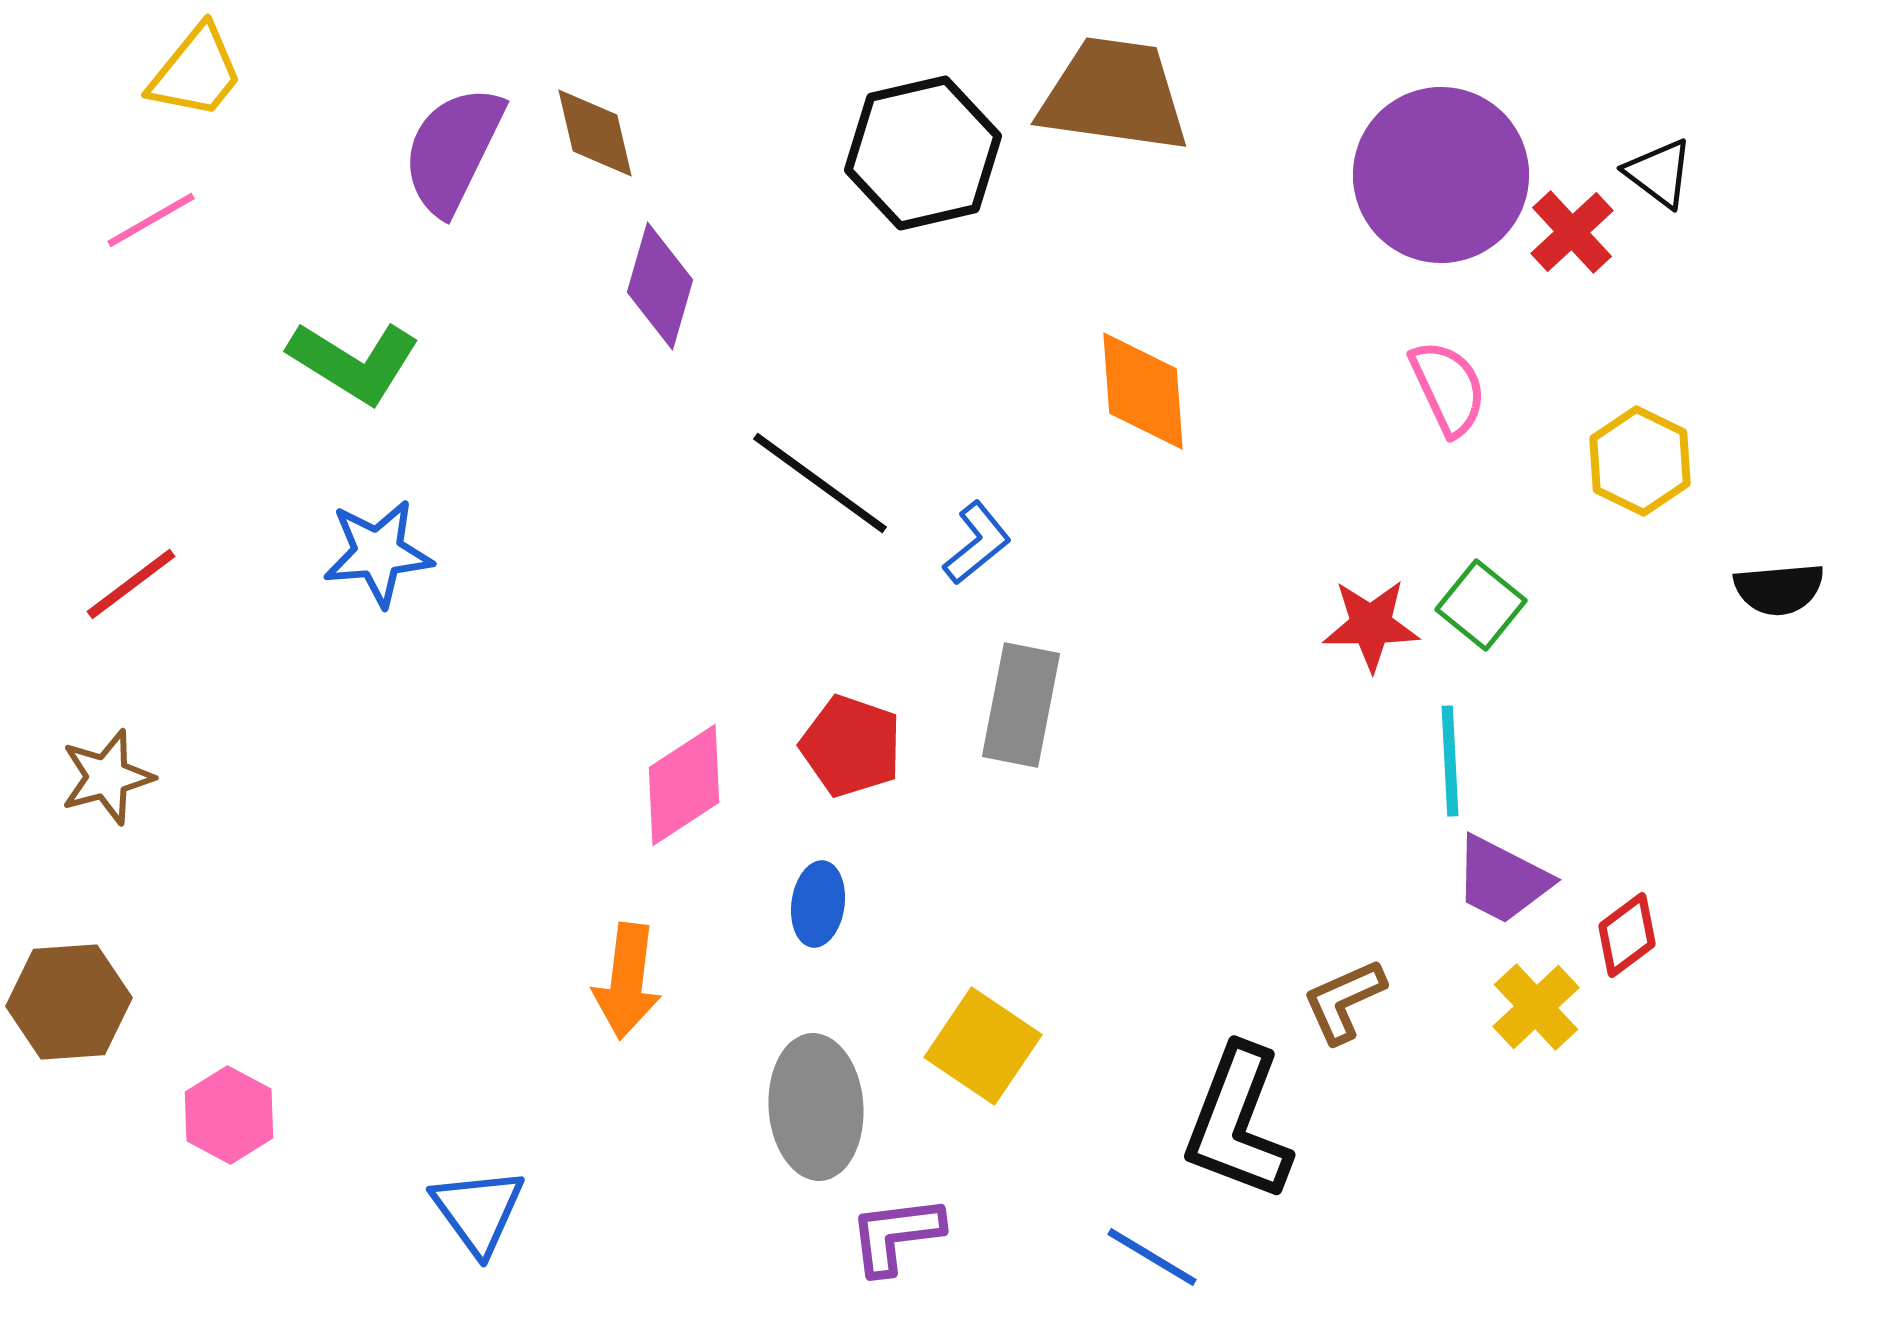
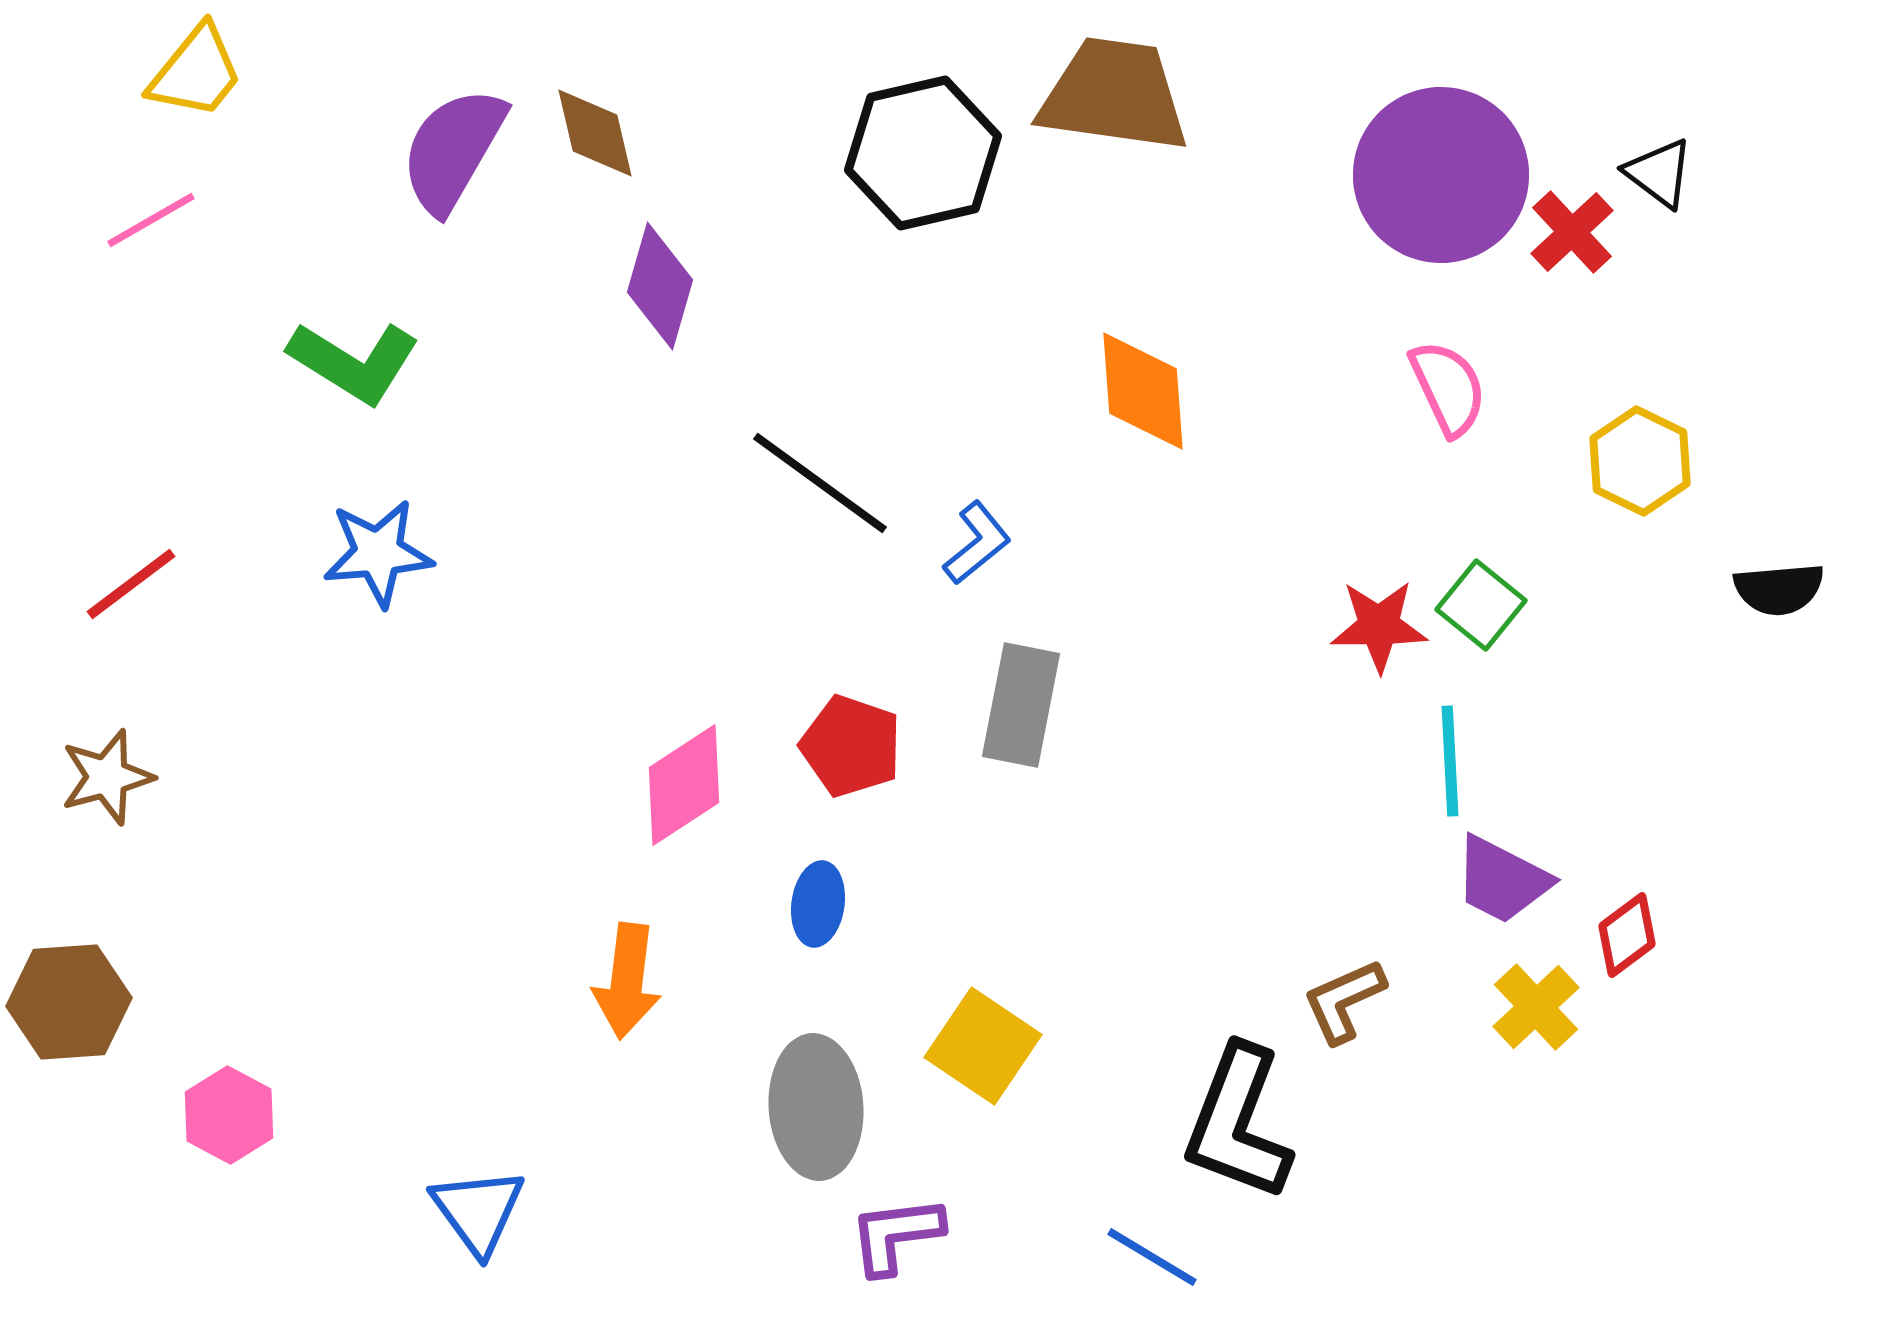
purple semicircle: rotated 4 degrees clockwise
red star: moved 8 px right, 1 px down
